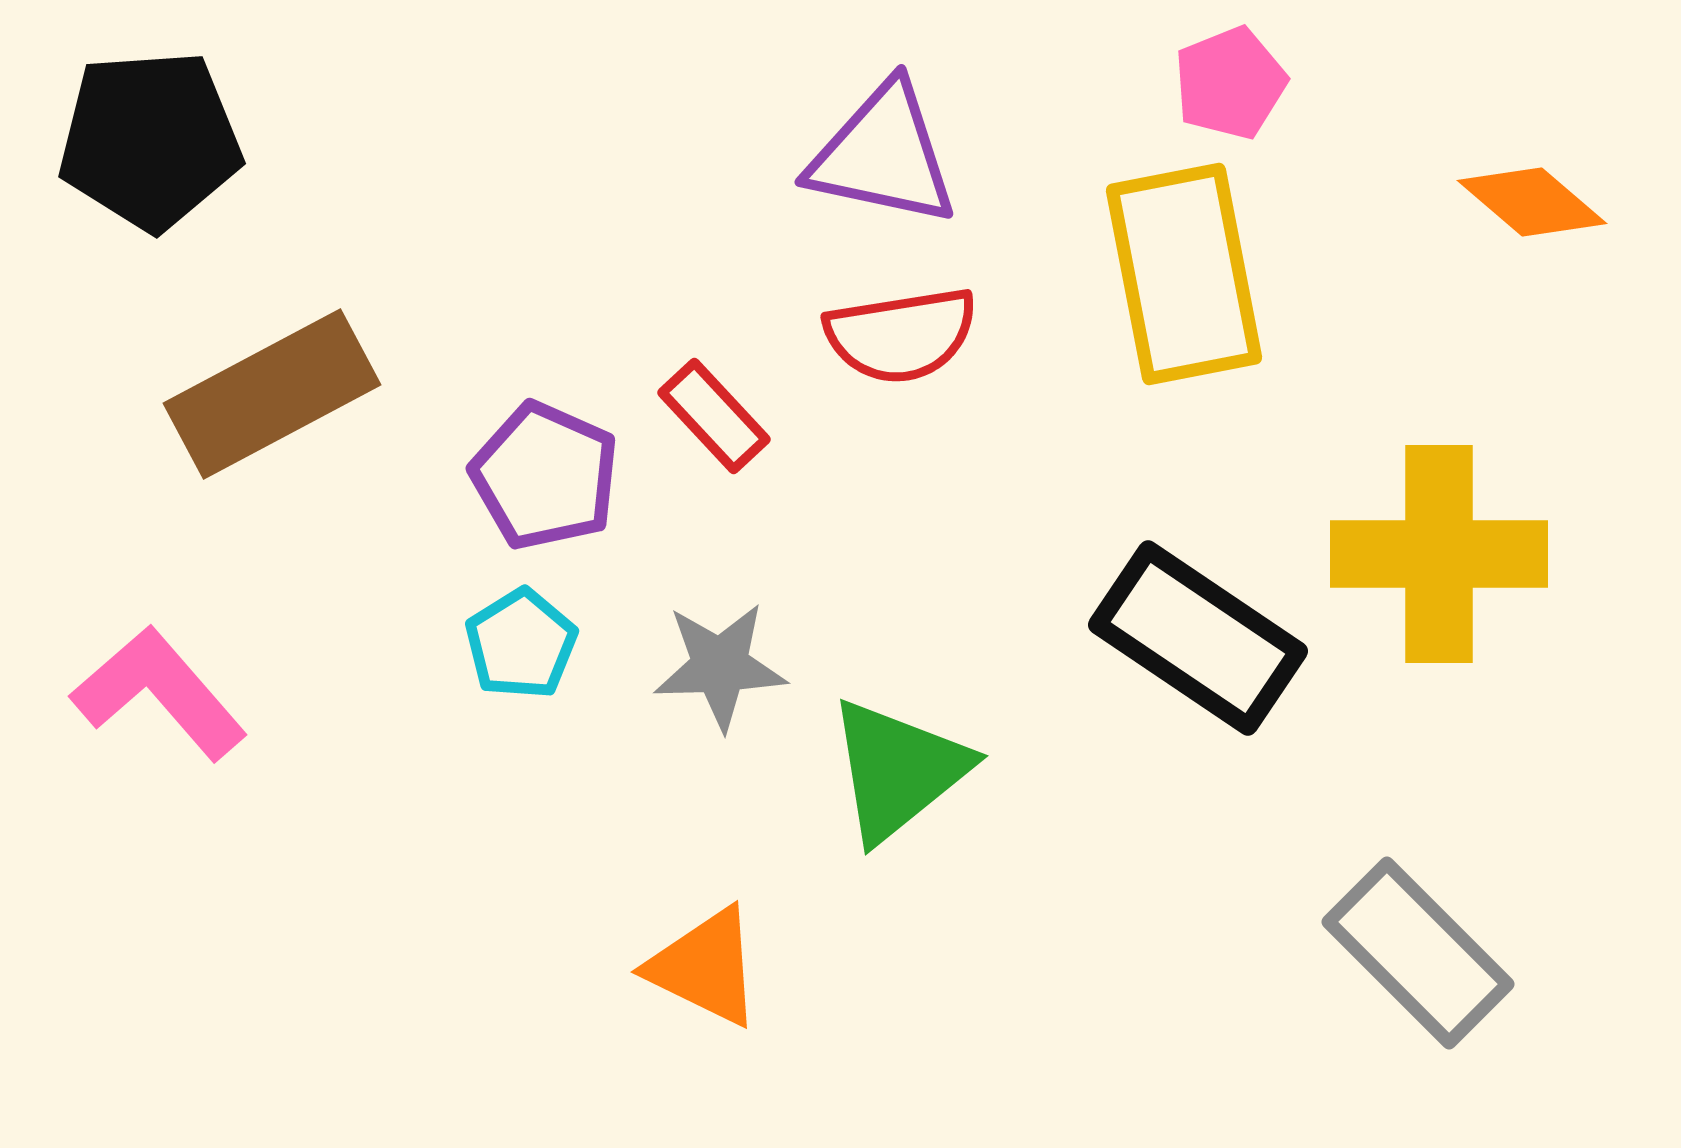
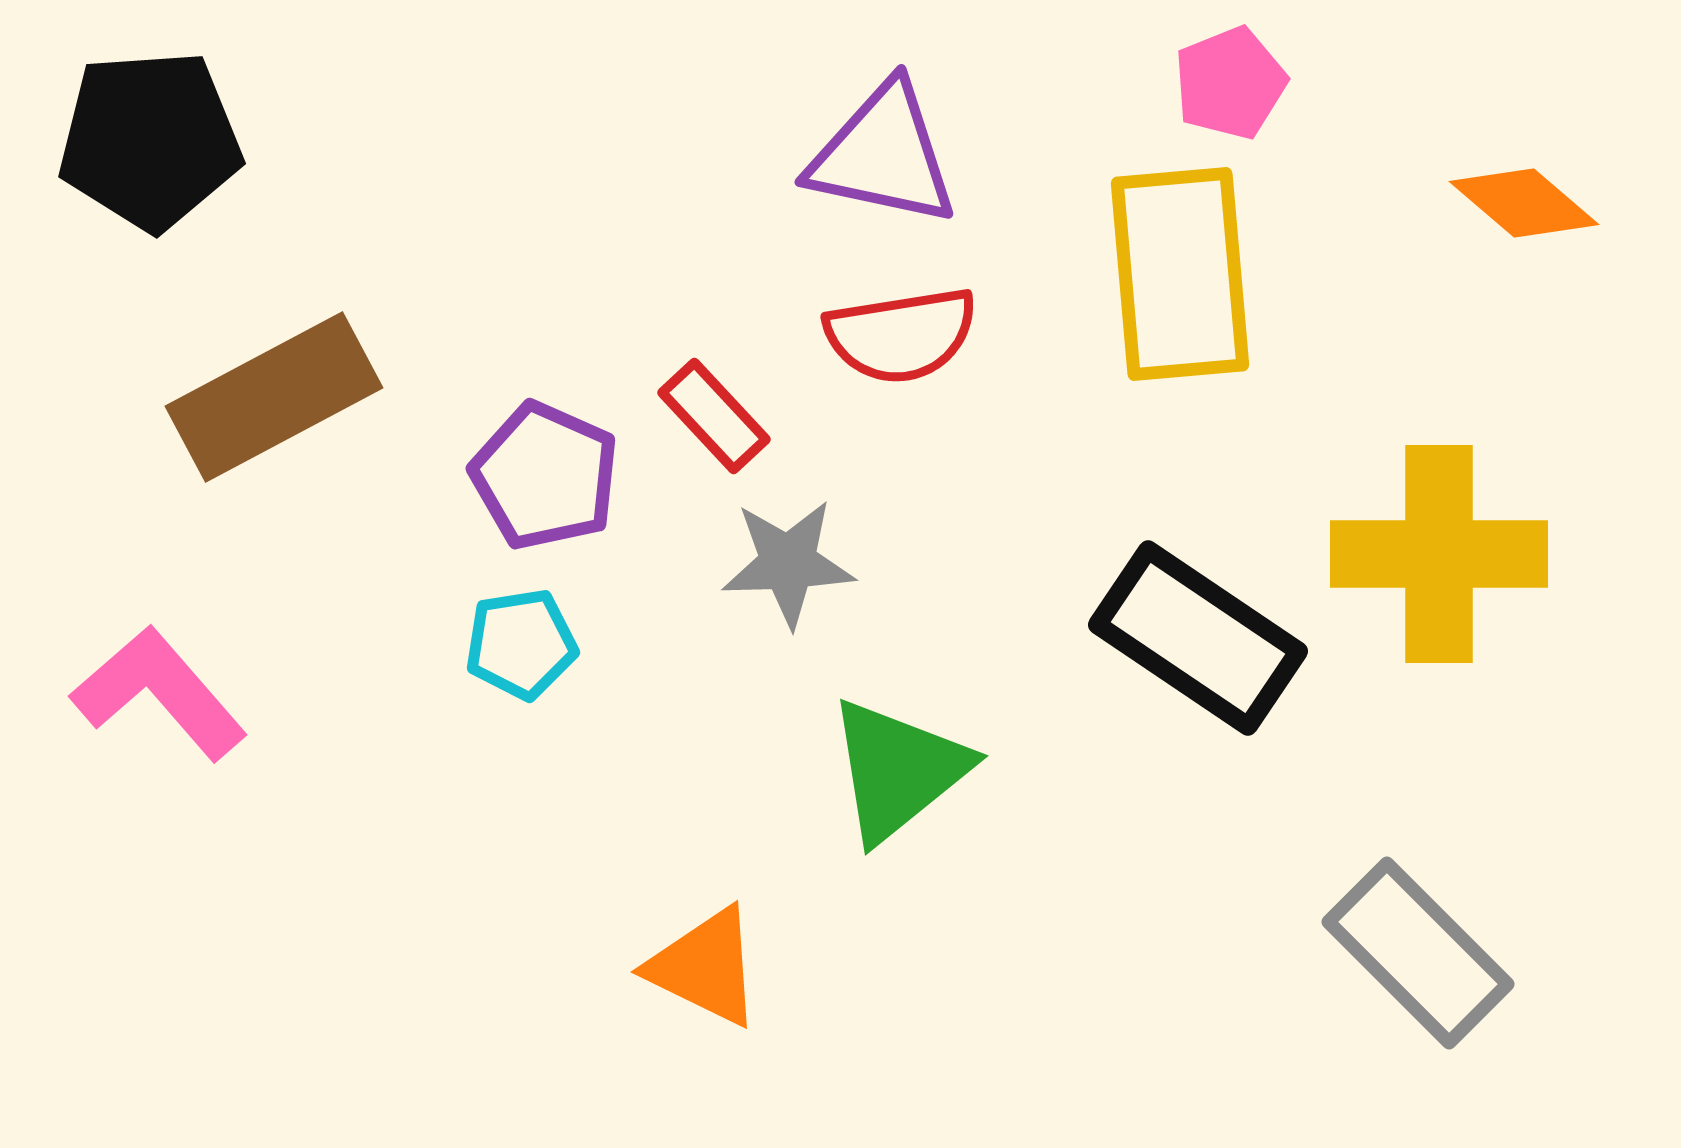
orange diamond: moved 8 px left, 1 px down
yellow rectangle: moved 4 px left; rotated 6 degrees clockwise
brown rectangle: moved 2 px right, 3 px down
cyan pentagon: rotated 23 degrees clockwise
gray star: moved 68 px right, 103 px up
